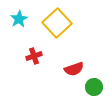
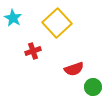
cyan star: moved 6 px left, 1 px up; rotated 12 degrees counterclockwise
red cross: moved 1 px left, 5 px up
green circle: moved 1 px left
